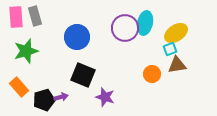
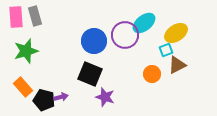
cyan ellipse: moved 1 px left; rotated 40 degrees clockwise
purple circle: moved 7 px down
blue circle: moved 17 px right, 4 px down
cyan square: moved 4 px left, 1 px down
brown triangle: rotated 18 degrees counterclockwise
black square: moved 7 px right, 1 px up
orange rectangle: moved 4 px right
black pentagon: rotated 30 degrees clockwise
